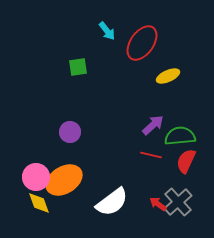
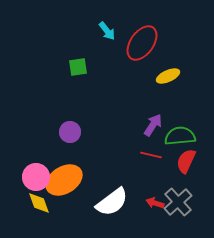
purple arrow: rotated 15 degrees counterclockwise
red arrow: moved 3 px left, 1 px up; rotated 18 degrees counterclockwise
